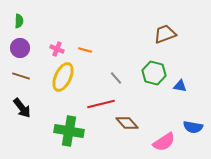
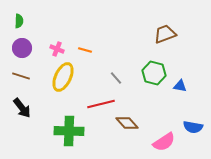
purple circle: moved 2 px right
green cross: rotated 8 degrees counterclockwise
